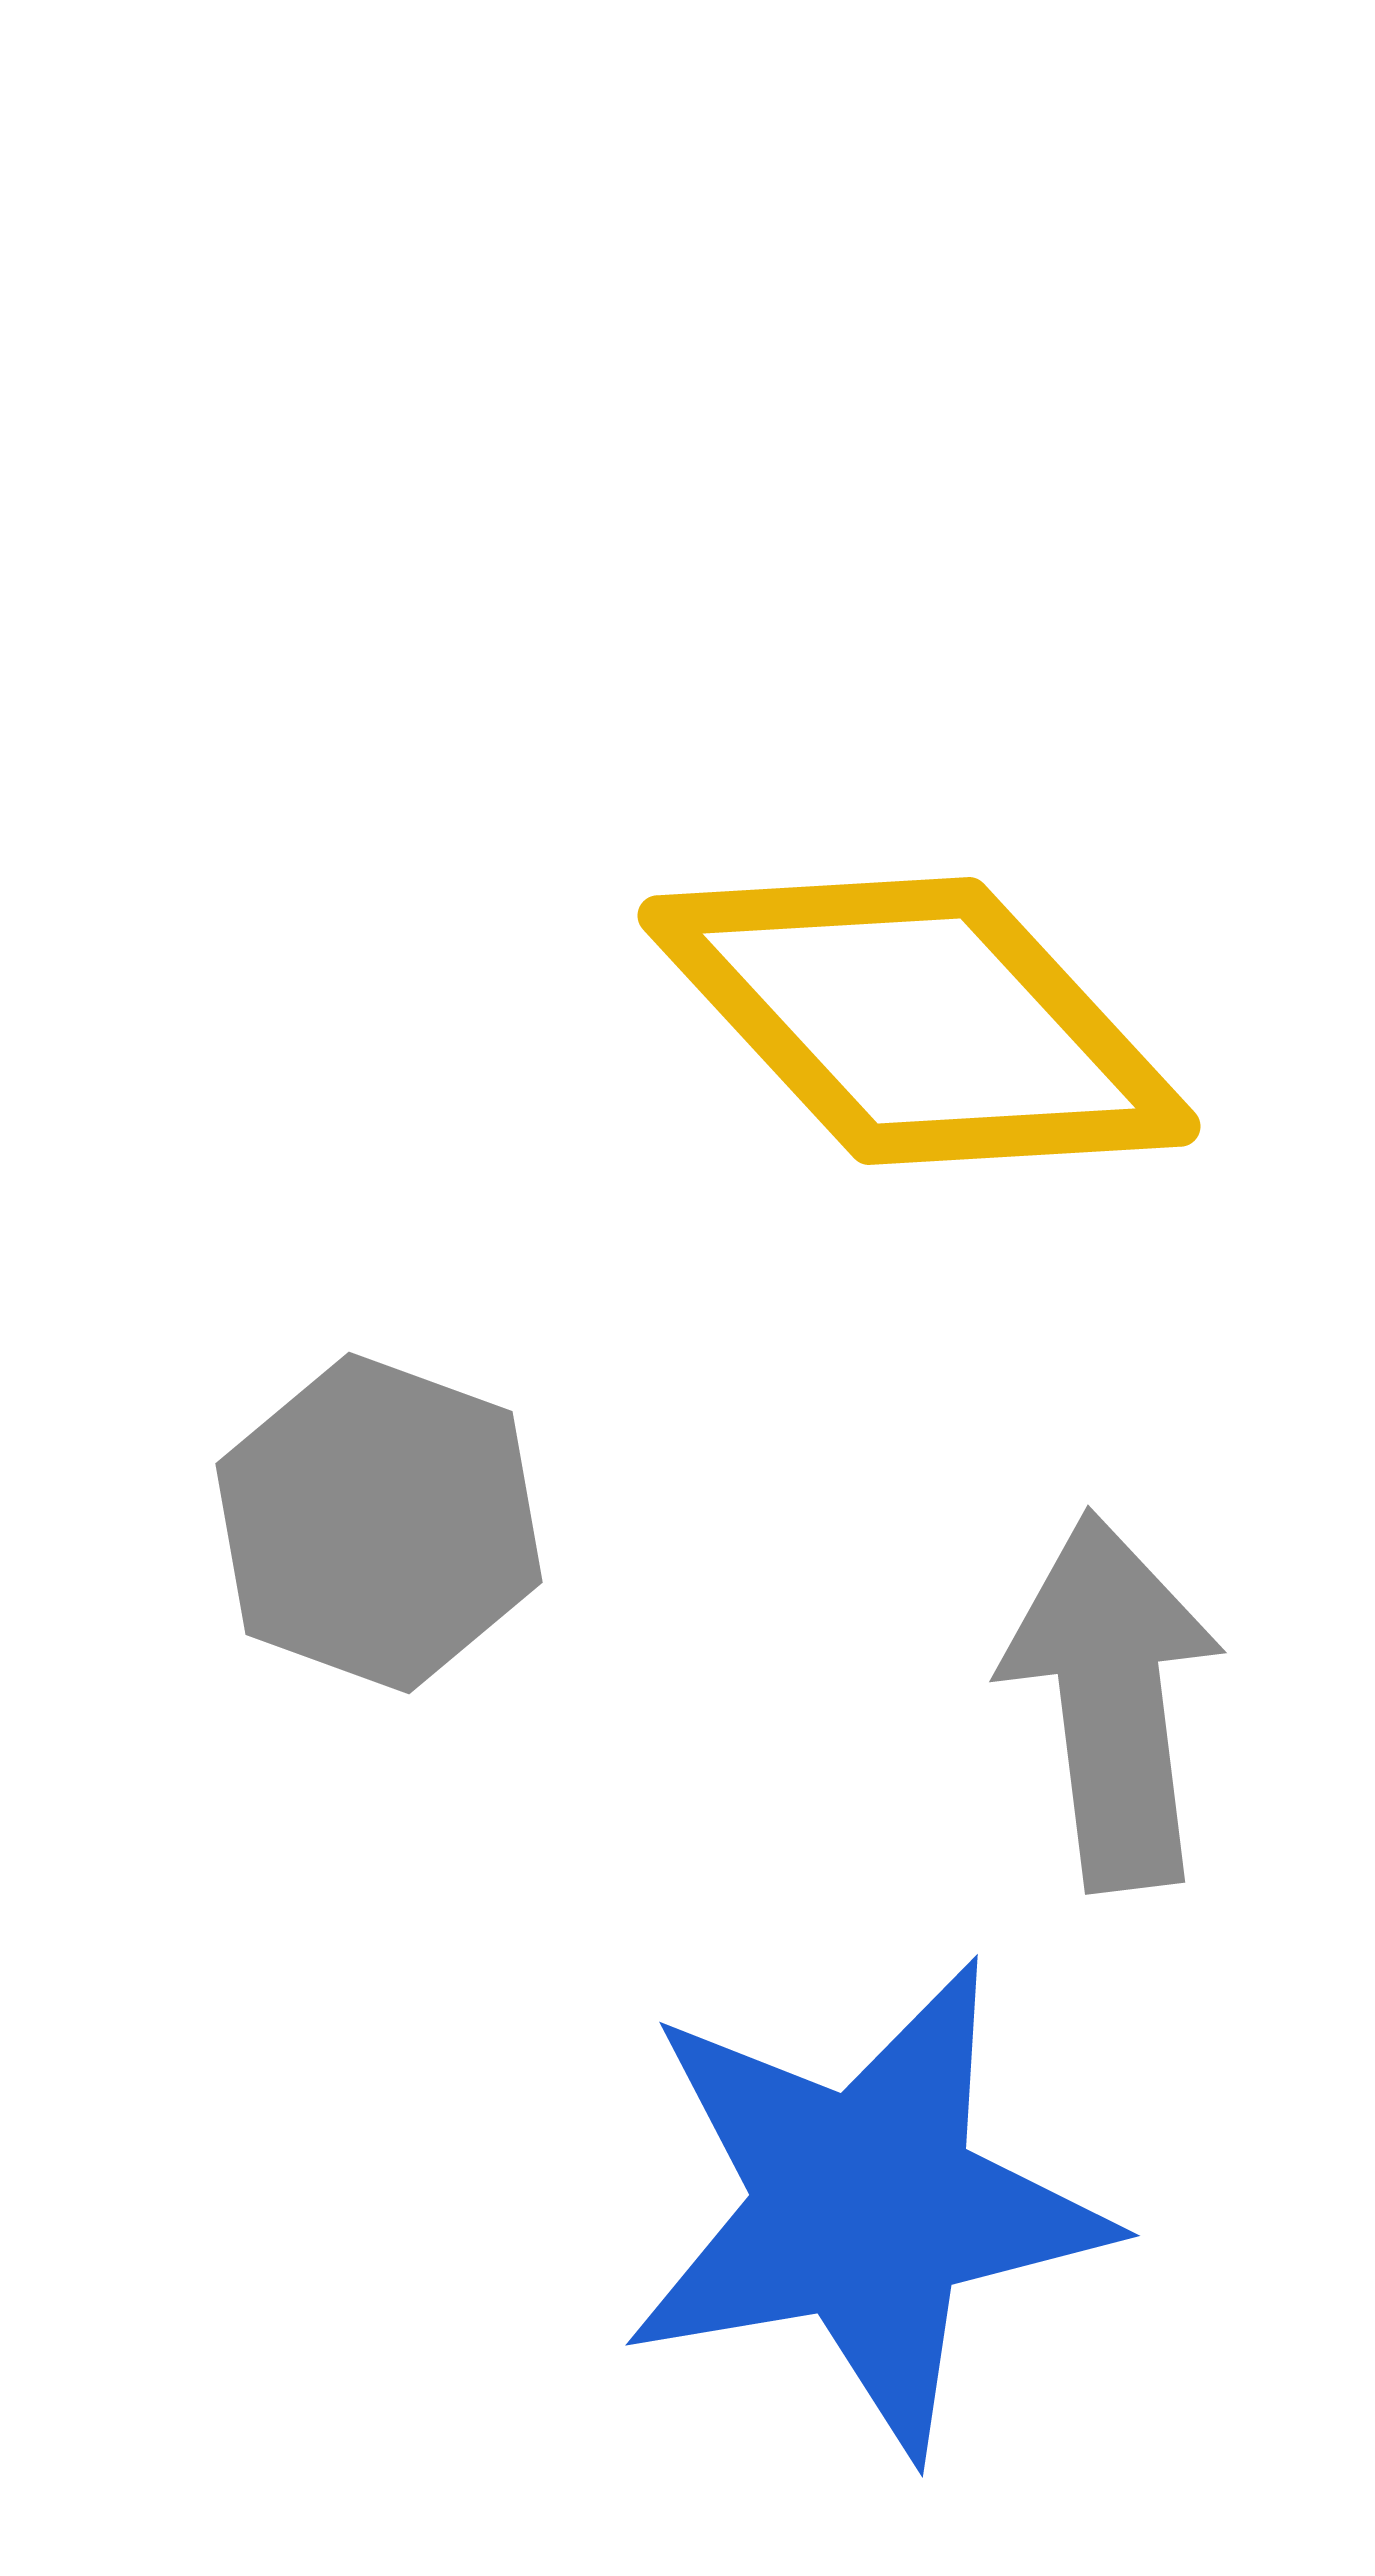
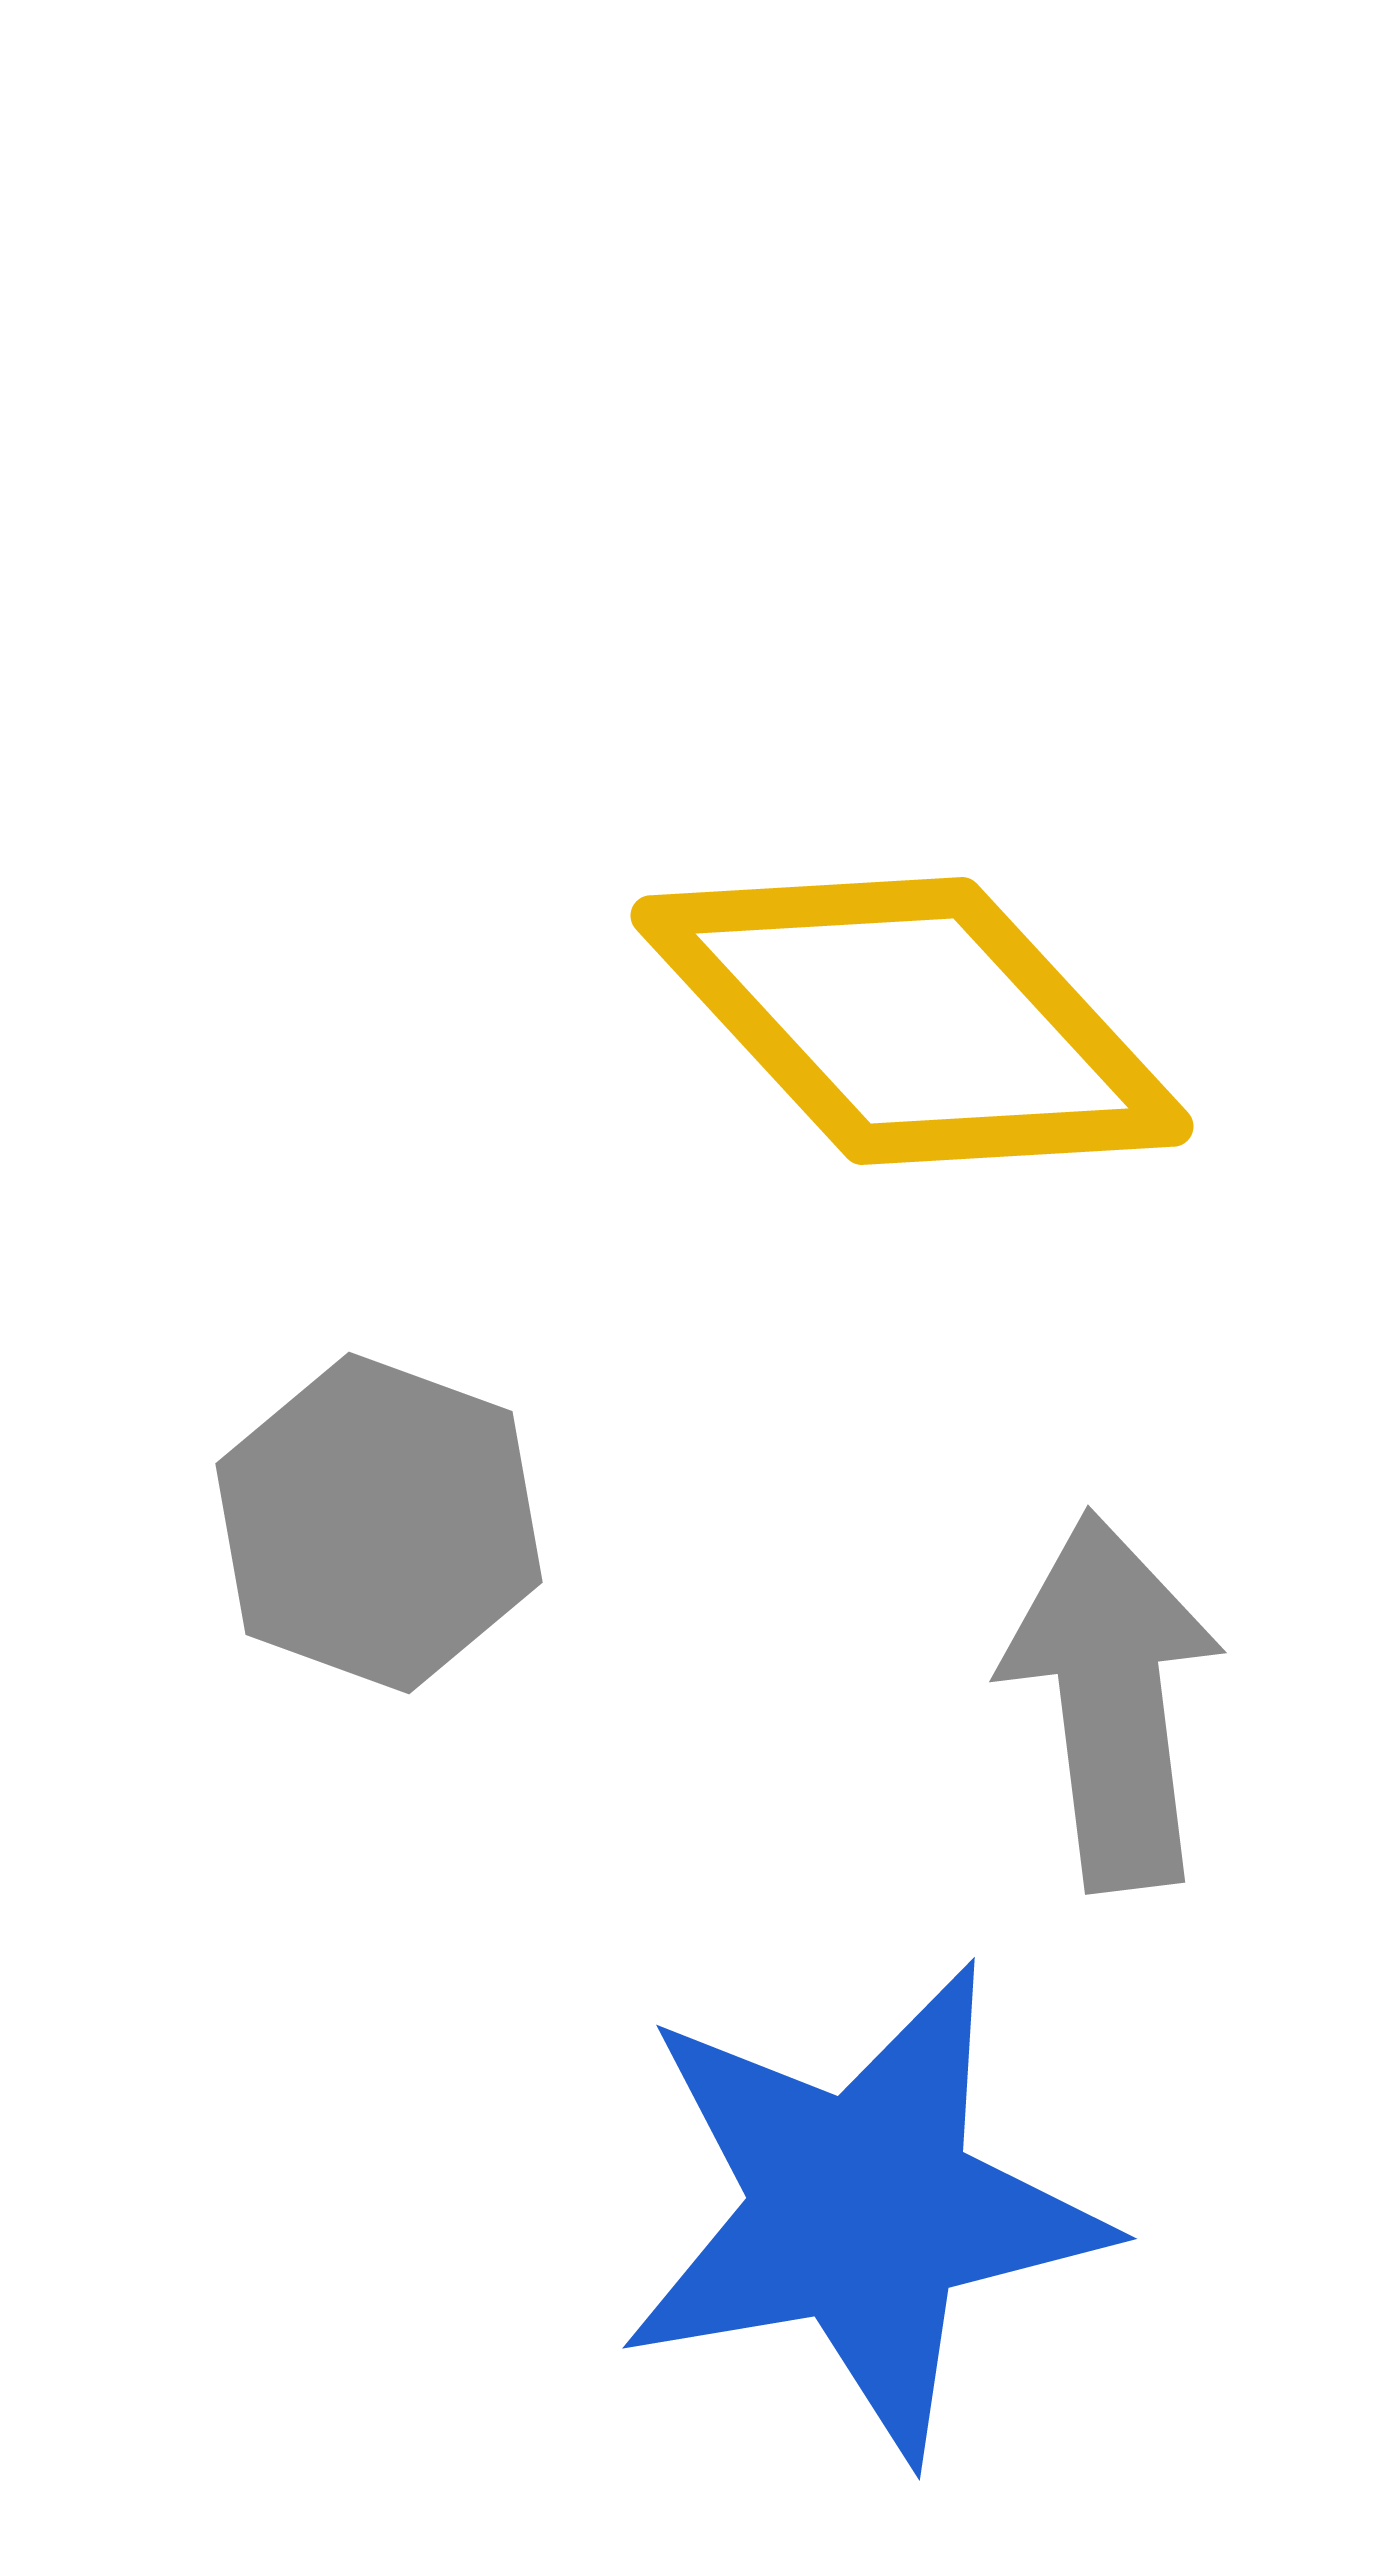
yellow diamond: moved 7 px left
blue star: moved 3 px left, 3 px down
